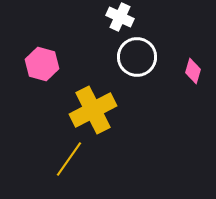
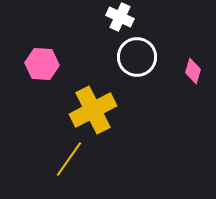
pink hexagon: rotated 12 degrees counterclockwise
